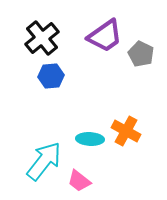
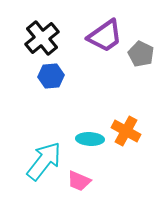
pink trapezoid: rotated 15 degrees counterclockwise
